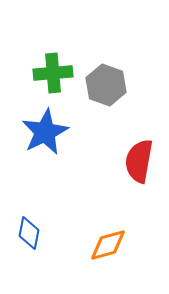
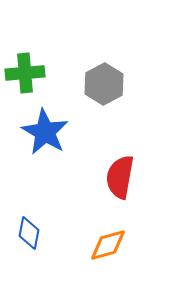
green cross: moved 28 px left
gray hexagon: moved 2 px left, 1 px up; rotated 12 degrees clockwise
blue star: rotated 15 degrees counterclockwise
red semicircle: moved 19 px left, 16 px down
